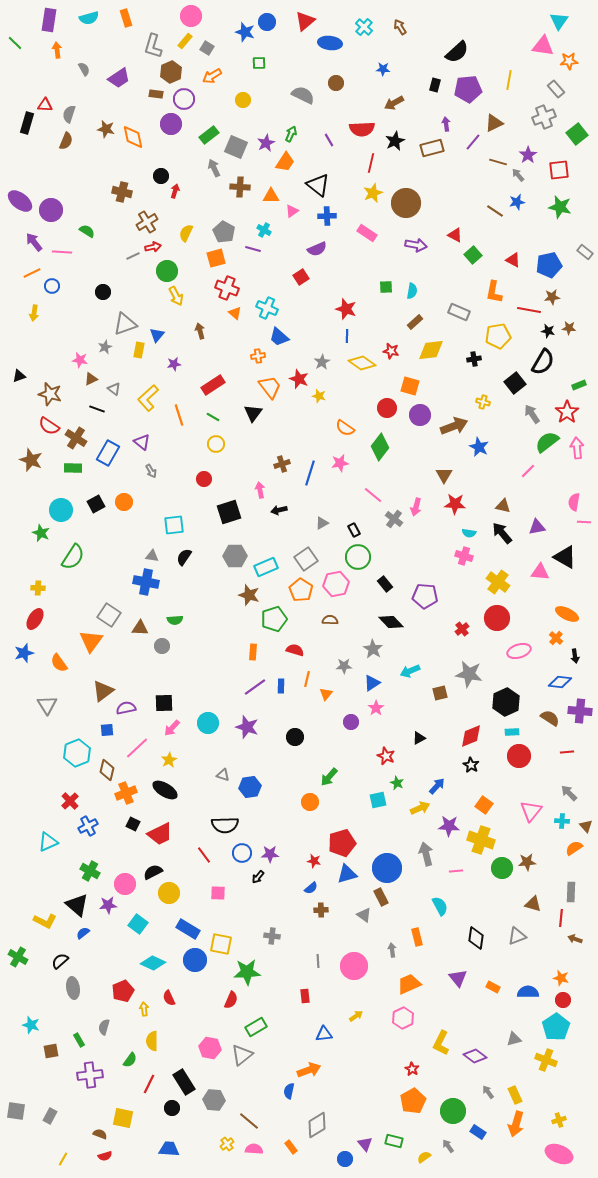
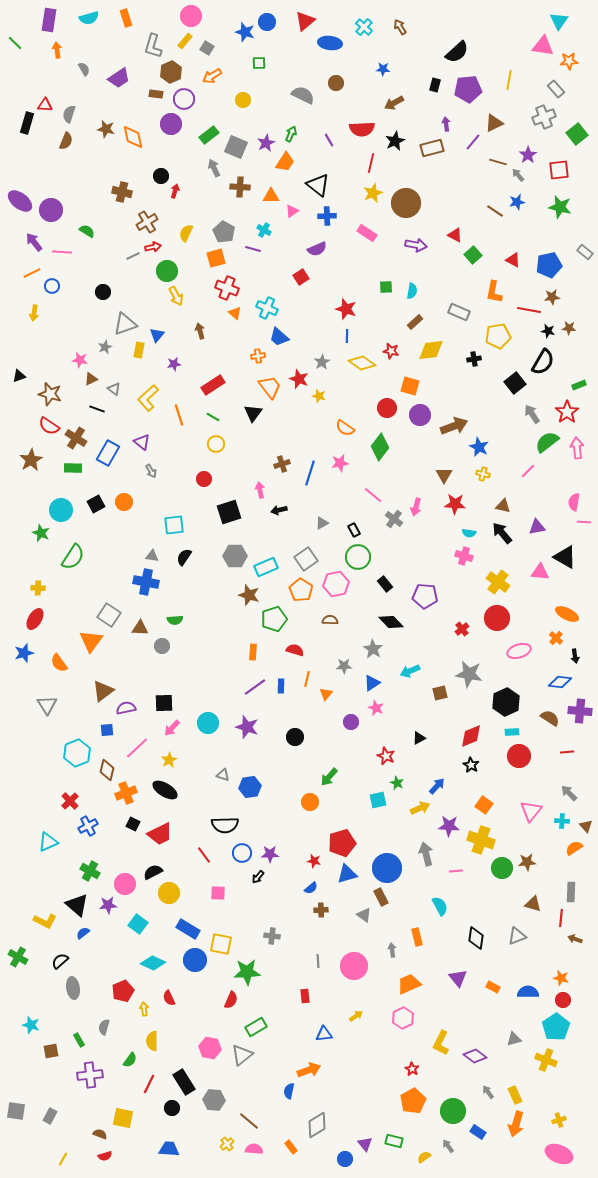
yellow cross at (483, 402): moved 72 px down
brown star at (31, 460): rotated 20 degrees clockwise
pink star at (376, 708): rotated 14 degrees counterclockwise
